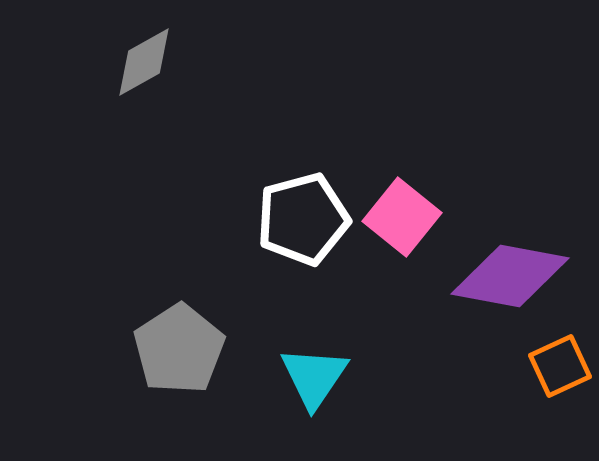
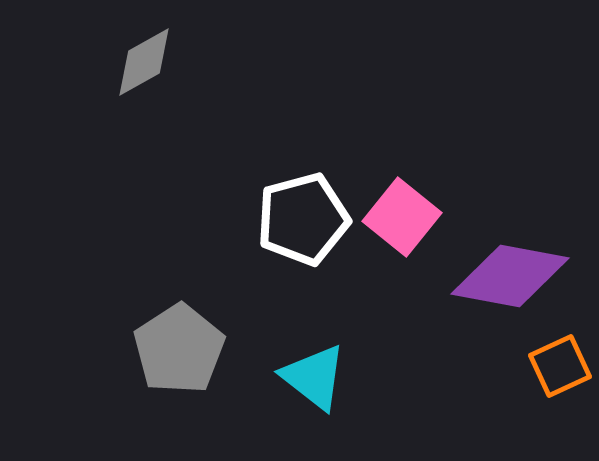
cyan triangle: rotated 26 degrees counterclockwise
